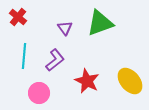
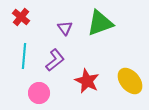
red cross: moved 3 px right
